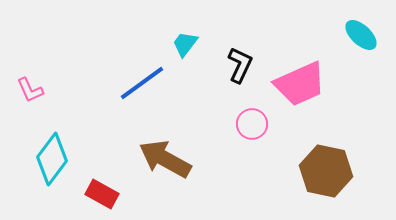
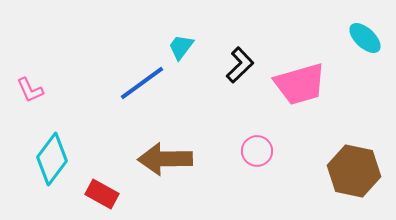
cyan ellipse: moved 4 px right, 3 px down
cyan trapezoid: moved 4 px left, 3 px down
black L-shape: rotated 21 degrees clockwise
pink trapezoid: rotated 8 degrees clockwise
pink circle: moved 5 px right, 27 px down
brown arrow: rotated 30 degrees counterclockwise
brown hexagon: moved 28 px right
